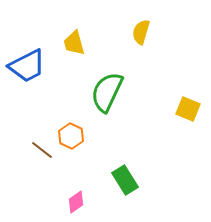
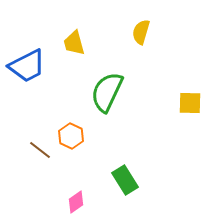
yellow square: moved 2 px right, 6 px up; rotated 20 degrees counterclockwise
brown line: moved 2 px left
